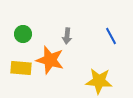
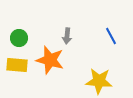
green circle: moved 4 px left, 4 px down
yellow rectangle: moved 4 px left, 3 px up
